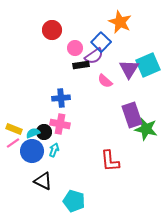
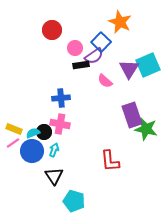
black triangle: moved 11 px right, 5 px up; rotated 30 degrees clockwise
